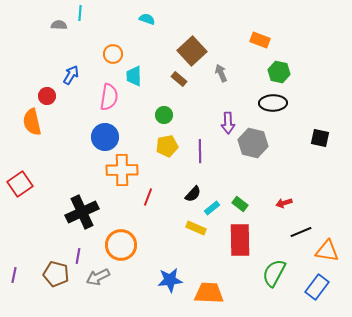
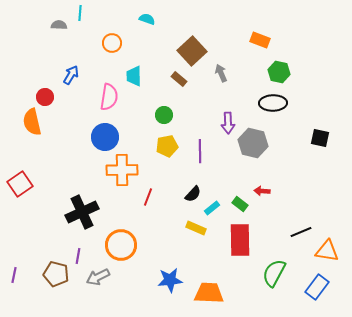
orange circle at (113, 54): moved 1 px left, 11 px up
red circle at (47, 96): moved 2 px left, 1 px down
red arrow at (284, 203): moved 22 px left, 12 px up; rotated 21 degrees clockwise
